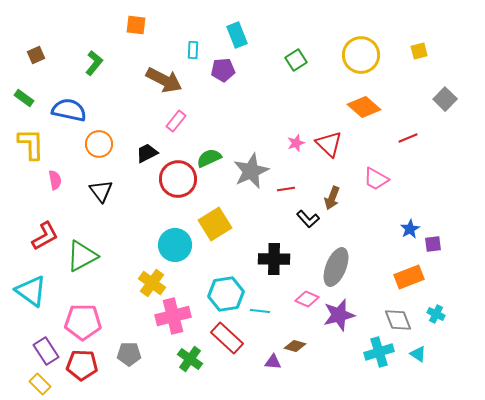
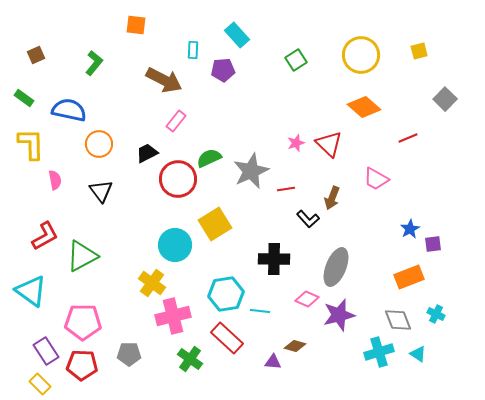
cyan rectangle at (237, 35): rotated 20 degrees counterclockwise
